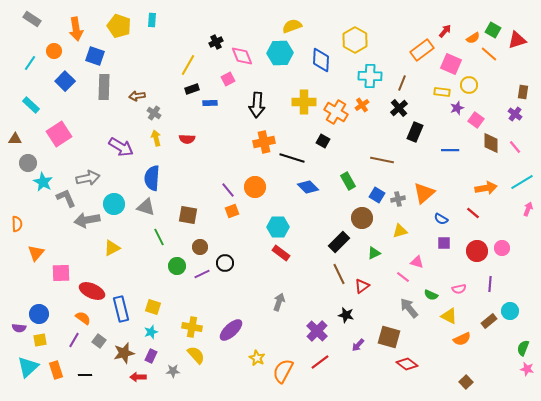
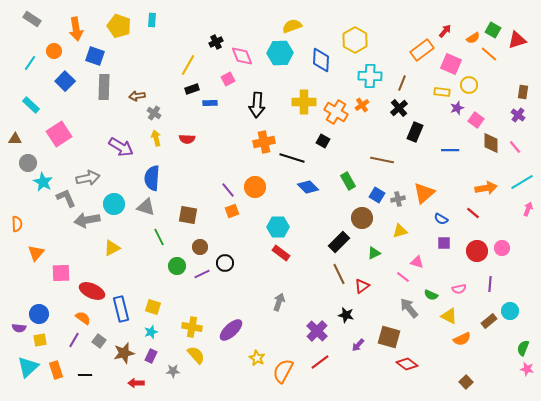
purple cross at (515, 114): moved 3 px right, 1 px down
red arrow at (138, 377): moved 2 px left, 6 px down
